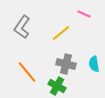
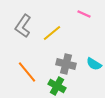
gray L-shape: moved 1 px right, 1 px up
yellow line: moved 9 px left
cyan semicircle: rotated 49 degrees counterclockwise
